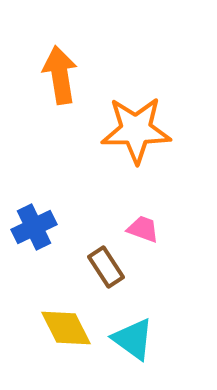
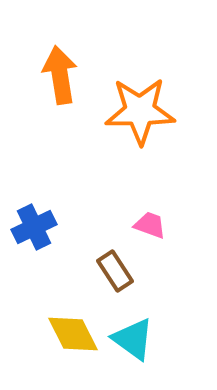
orange star: moved 4 px right, 19 px up
pink trapezoid: moved 7 px right, 4 px up
brown rectangle: moved 9 px right, 4 px down
yellow diamond: moved 7 px right, 6 px down
